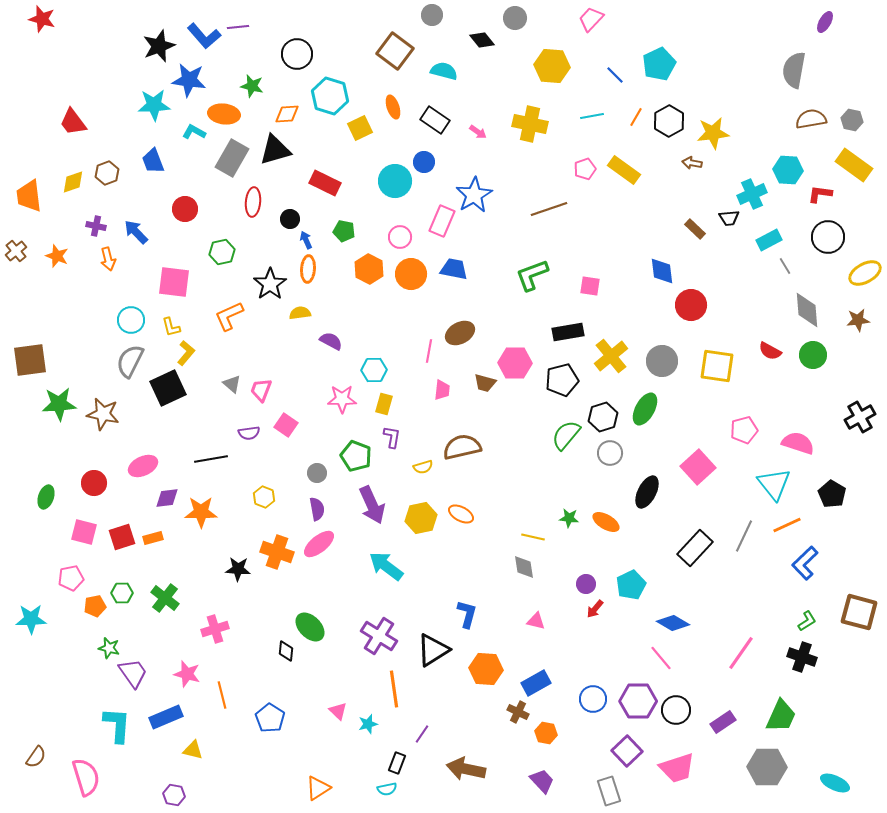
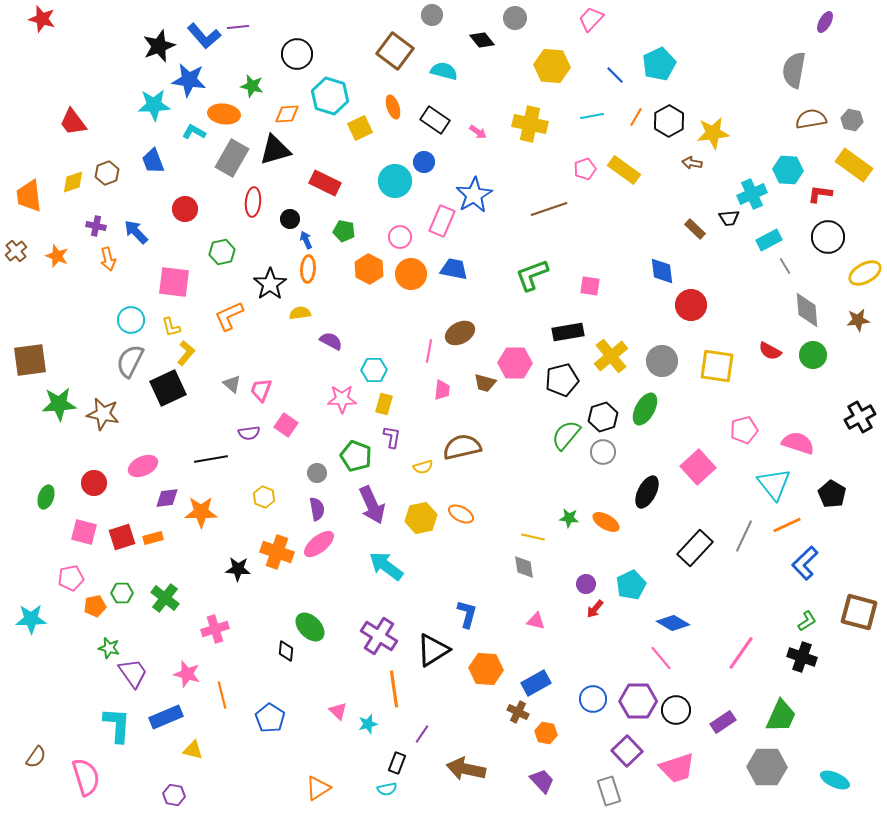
gray circle at (610, 453): moved 7 px left, 1 px up
cyan ellipse at (835, 783): moved 3 px up
